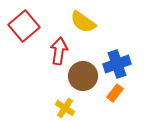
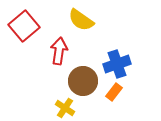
yellow semicircle: moved 2 px left, 2 px up
brown circle: moved 5 px down
orange rectangle: moved 1 px left, 1 px up
